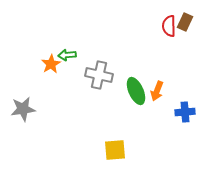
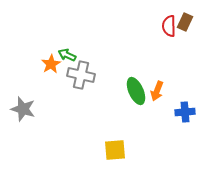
green arrow: rotated 30 degrees clockwise
gray cross: moved 18 px left
gray star: rotated 25 degrees clockwise
